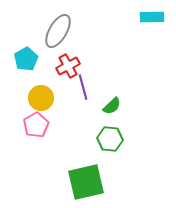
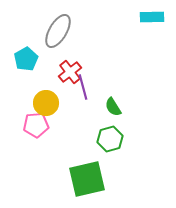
red cross: moved 2 px right, 6 px down; rotated 10 degrees counterclockwise
yellow circle: moved 5 px right, 5 px down
green semicircle: moved 1 px right, 1 px down; rotated 102 degrees clockwise
pink pentagon: rotated 25 degrees clockwise
green hexagon: rotated 20 degrees counterclockwise
green square: moved 1 px right, 3 px up
